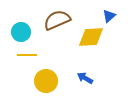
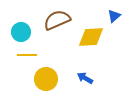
blue triangle: moved 5 px right
yellow circle: moved 2 px up
